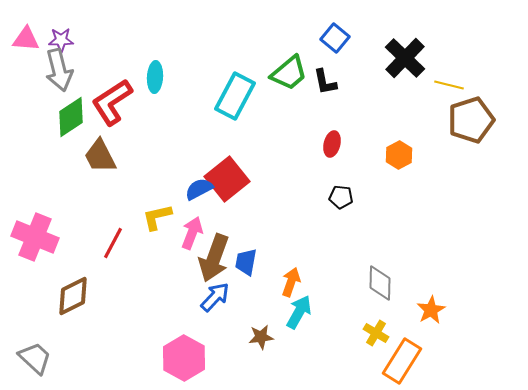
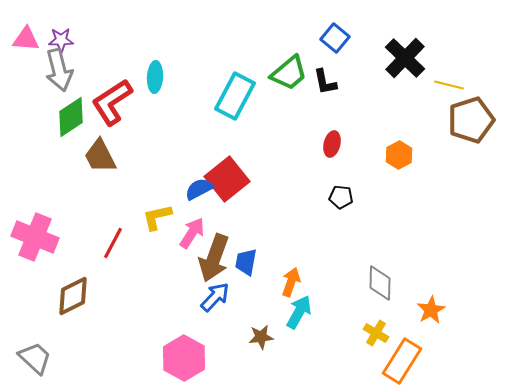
pink arrow: rotated 12 degrees clockwise
